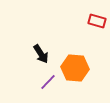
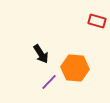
purple line: moved 1 px right
